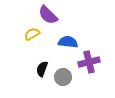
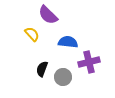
yellow semicircle: rotated 77 degrees clockwise
